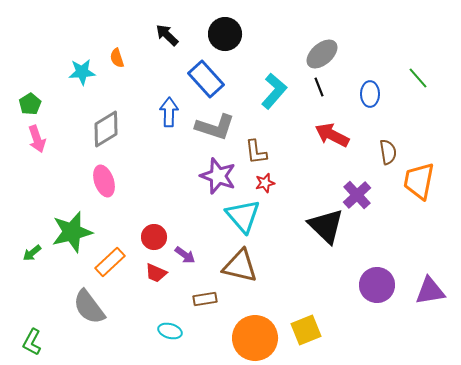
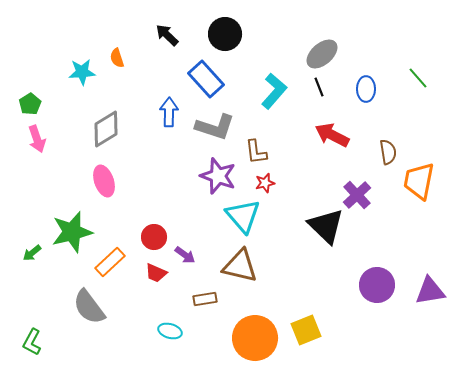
blue ellipse: moved 4 px left, 5 px up
